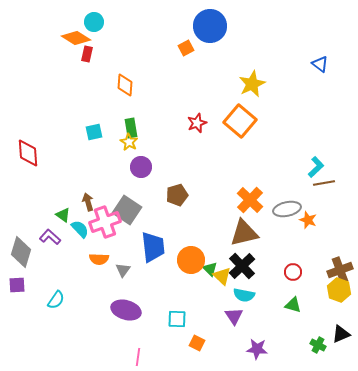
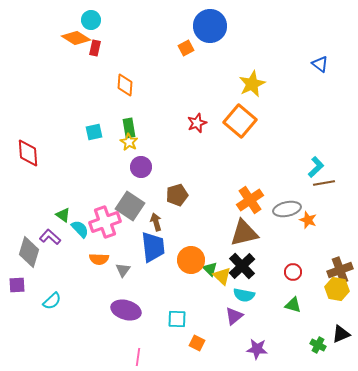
cyan circle at (94, 22): moved 3 px left, 2 px up
red rectangle at (87, 54): moved 8 px right, 6 px up
green rectangle at (131, 128): moved 2 px left
orange cross at (250, 200): rotated 12 degrees clockwise
brown arrow at (88, 202): moved 68 px right, 20 px down
gray square at (127, 210): moved 3 px right, 4 px up
gray diamond at (21, 252): moved 8 px right
yellow hexagon at (339, 290): moved 2 px left, 1 px up; rotated 10 degrees counterclockwise
cyan semicircle at (56, 300): moved 4 px left, 1 px down; rotated 12 degrees clockwise
purple triangle at (234, 316): rotated 24 degrees clockwise
